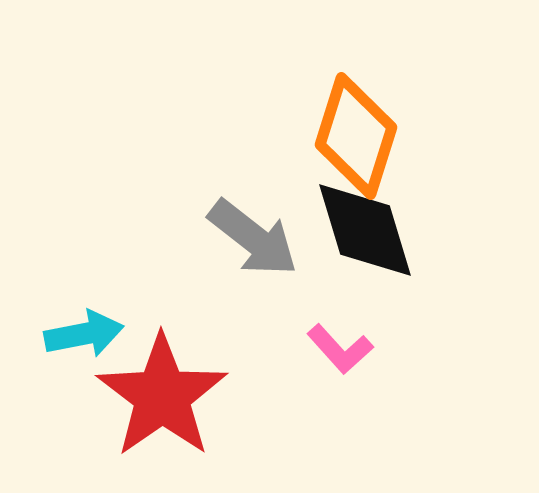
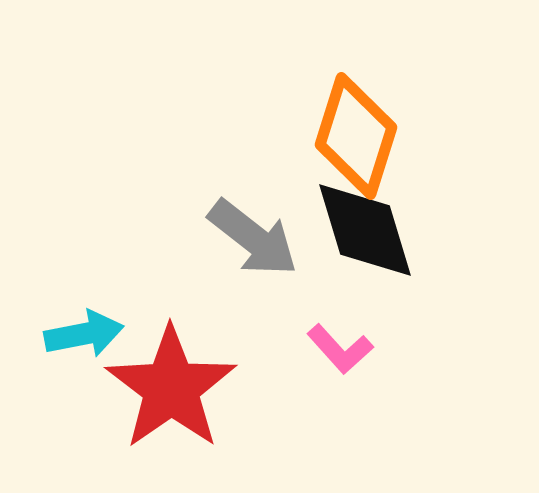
red star: moved 9 px right, 8 px up
